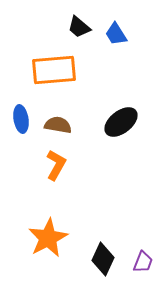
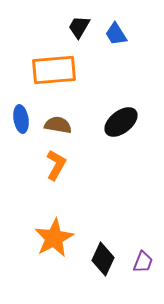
black trapezoid: rotated 80 degrees clockwise
orange star: moved 6 px right
